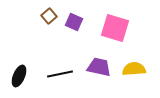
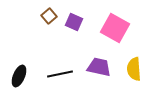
pink square: rotated 12 degrees clockwise
yellow semicircle: rotated 90 degrees counterclockwise
